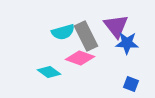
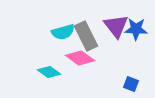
blue star: moved 9 px right, 14 px up
pink diamond: rotated 16 degrees clockwise
